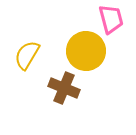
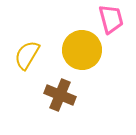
yellow circle: moved 4 px left, 1 px up
brown cross: moved 4 px left, 7 px down
